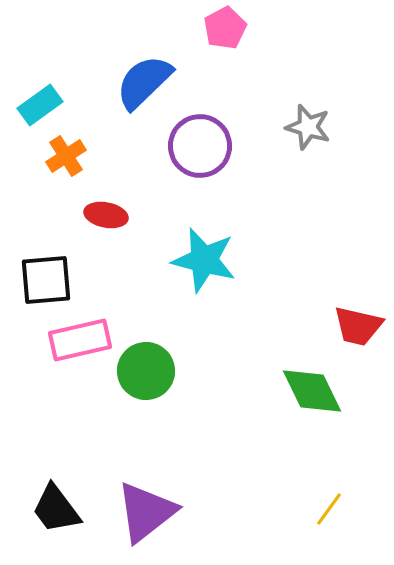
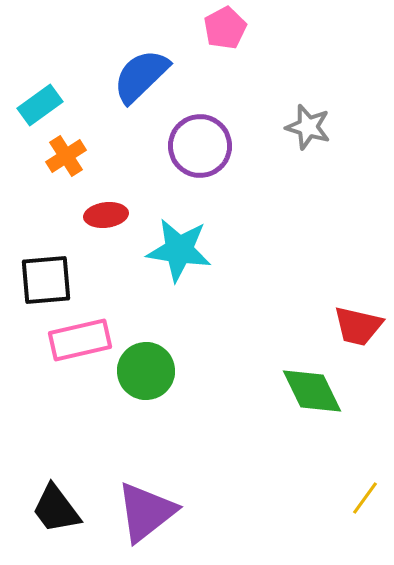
blue semicircle: moved 3 px left, 6 px up
red ellipse: rotated 18 degrees counterclockwise
cyan star: moved 25 px left, 10 px up; rotated 6 degrees counterclockwise
yellow line: moved 36 px right, 11 px up
